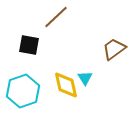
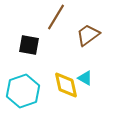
brown line: rotated 16 degrees counterclockwise
brown trapezoid: moved 26 px left, 14 px up
cyan triangle: rotated 28 degrees counterclockwise
